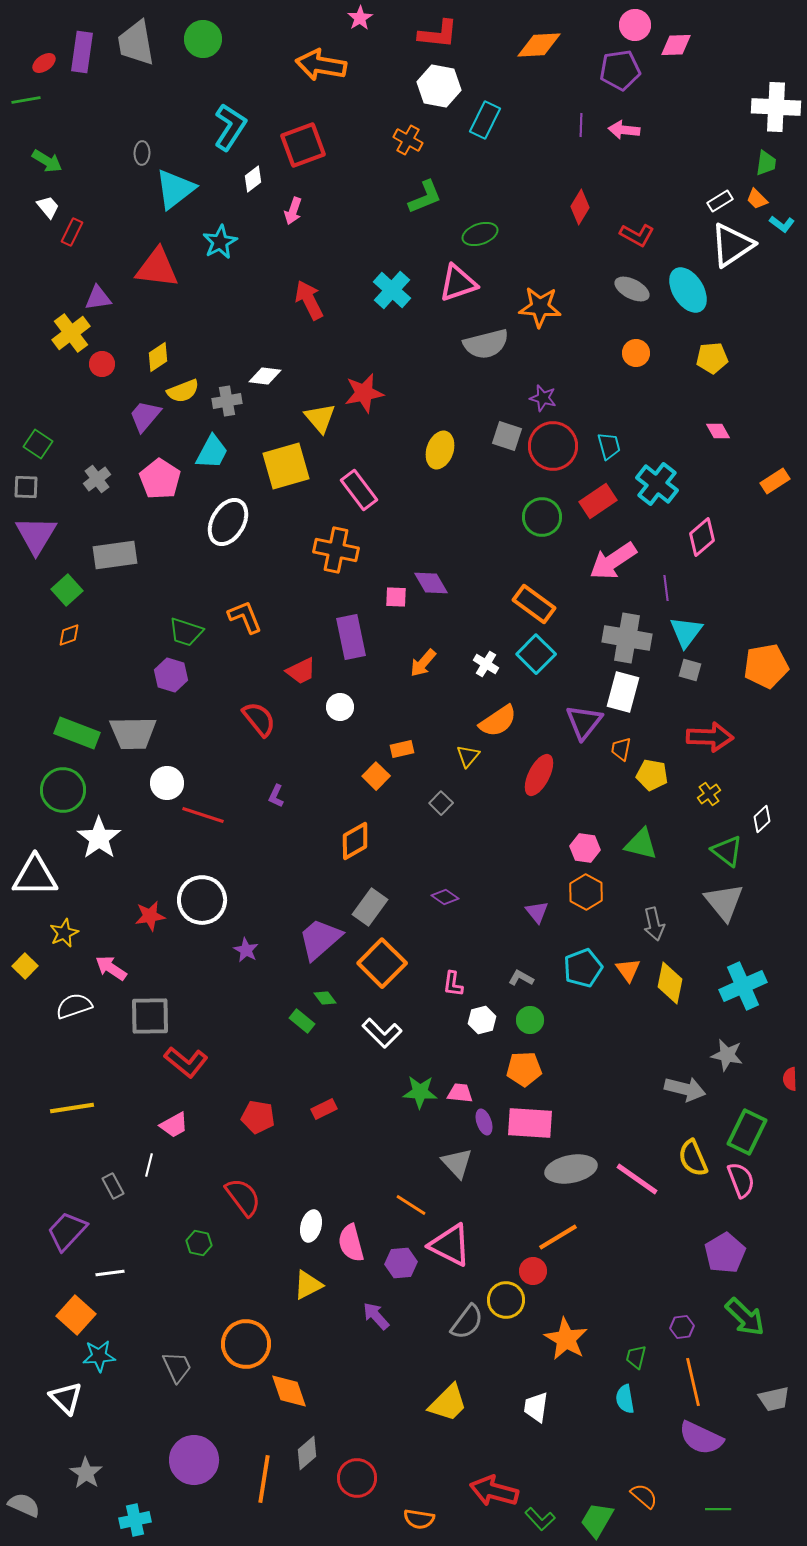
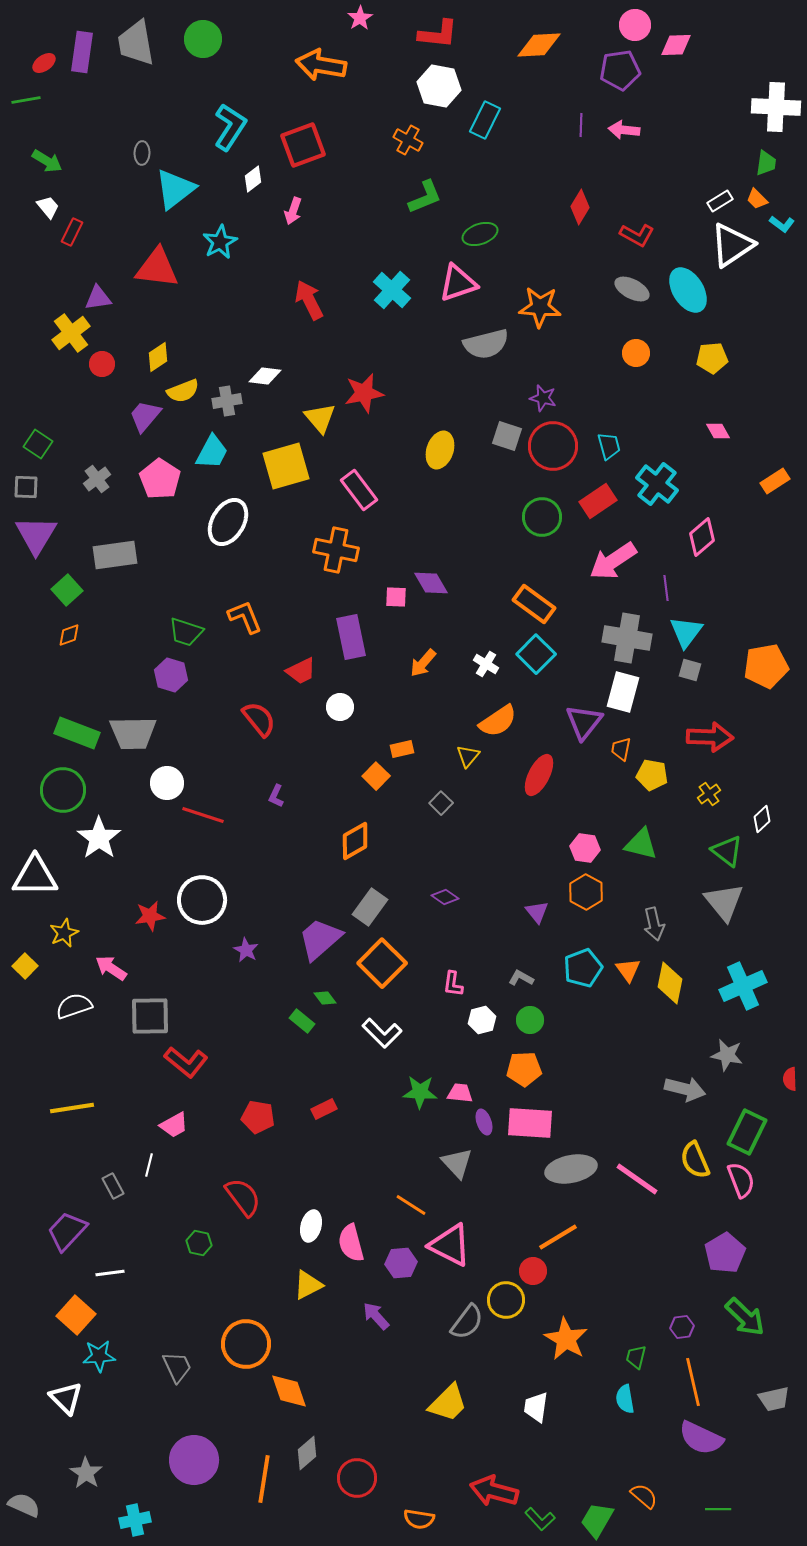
yellow semicircle at (693, 1158): moved 2 px right, 2 px down
